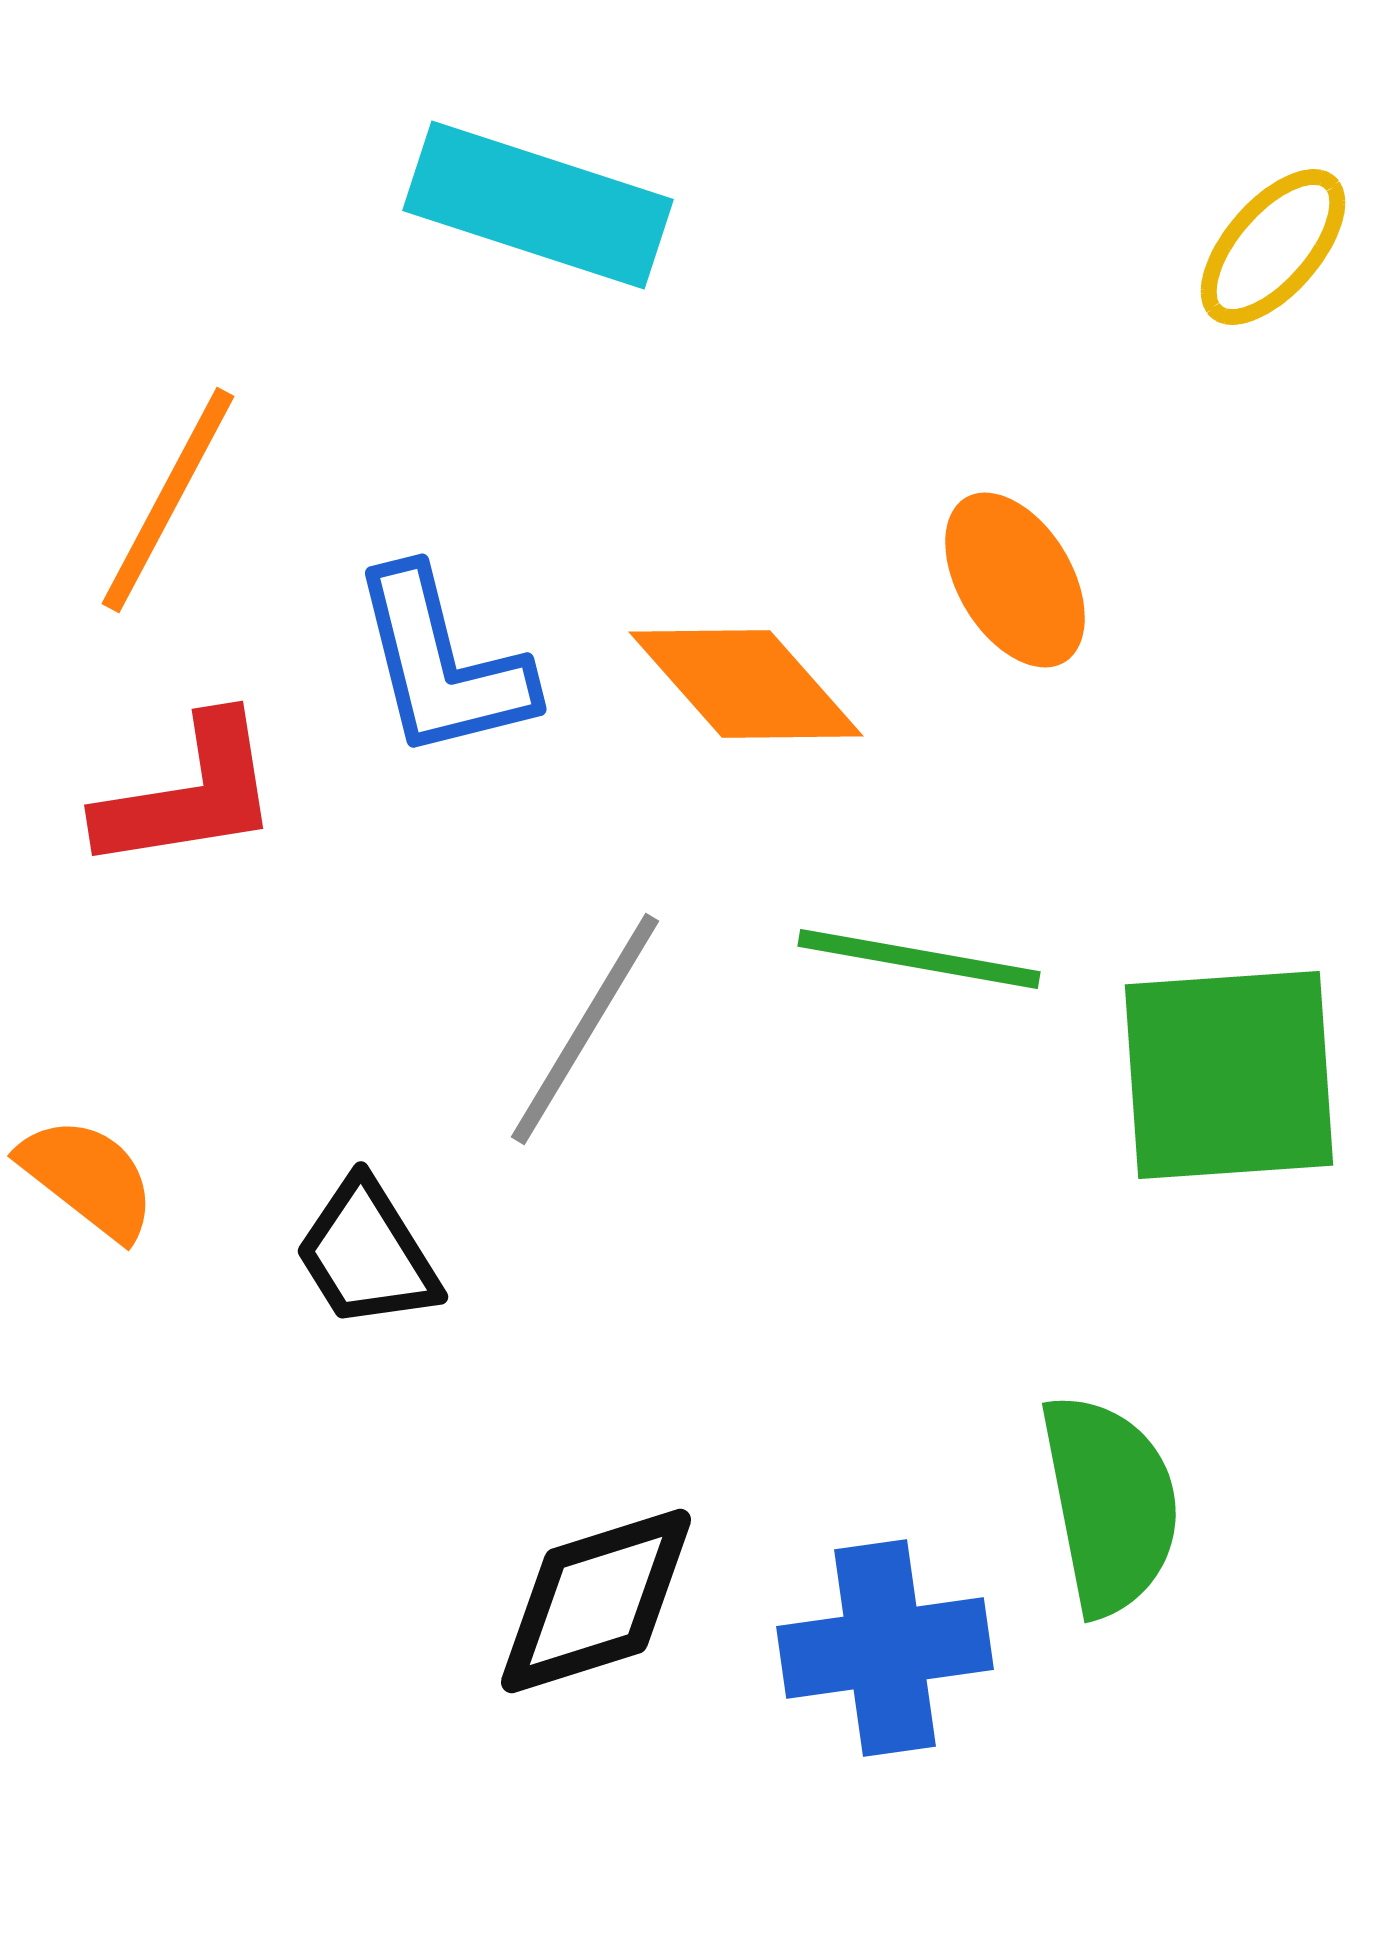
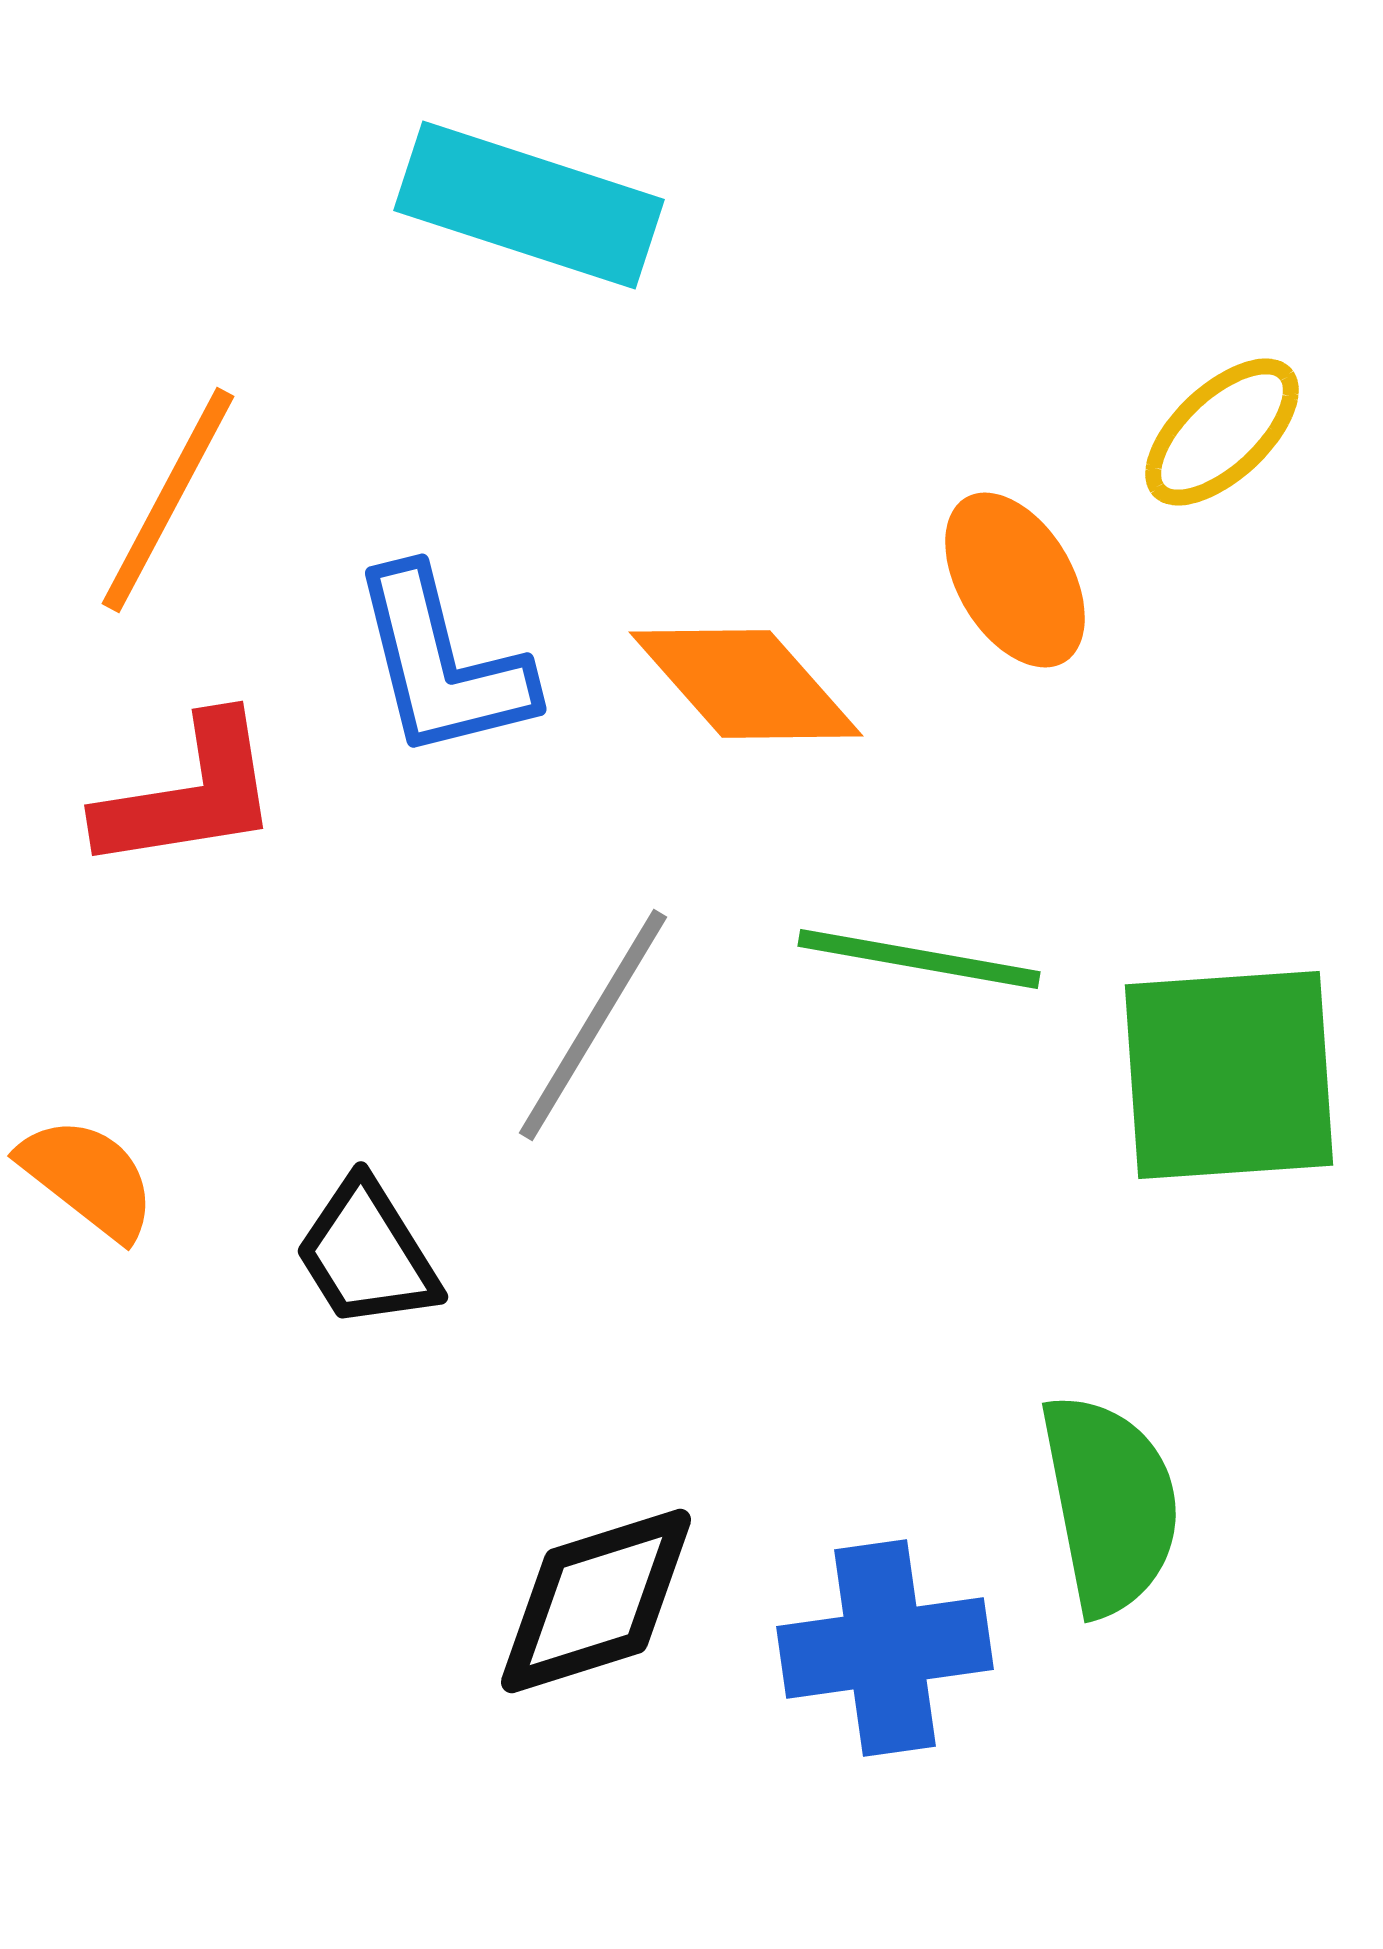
cyan rectangle: moved 9 px left
yellow ellipse: moved 51 px left, 185 px down; rotated 6 degrees clockwise
gray line: moved 8 px right, 4 px up
